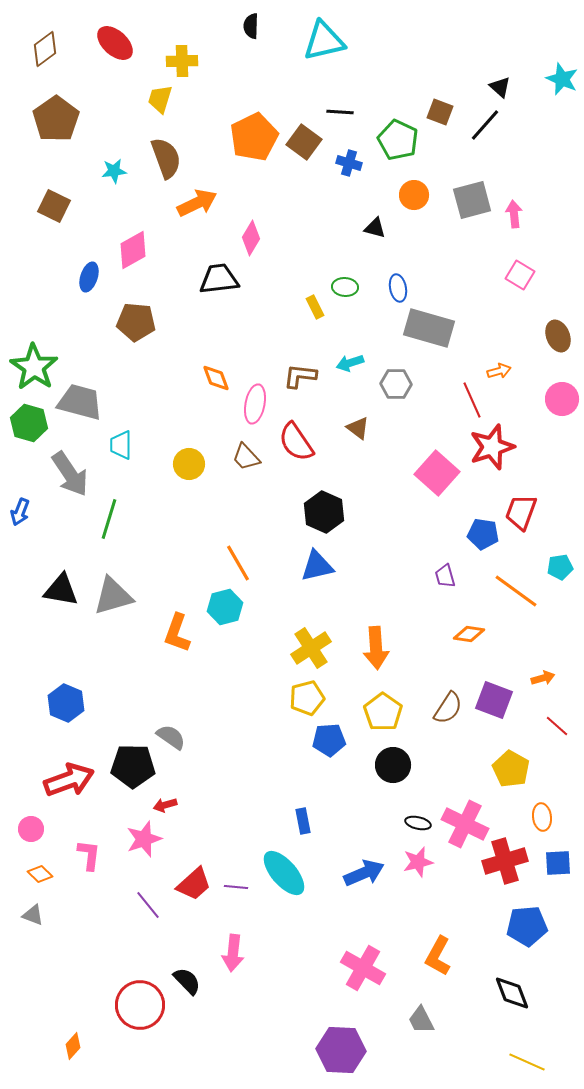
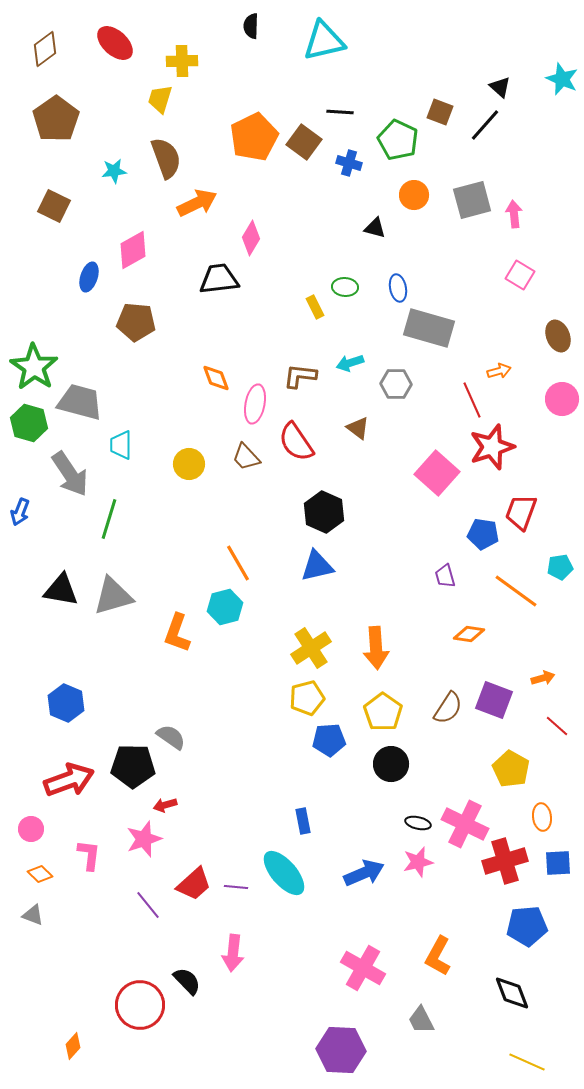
black circle at (393, 765): moved 2 px left, 1 px up
